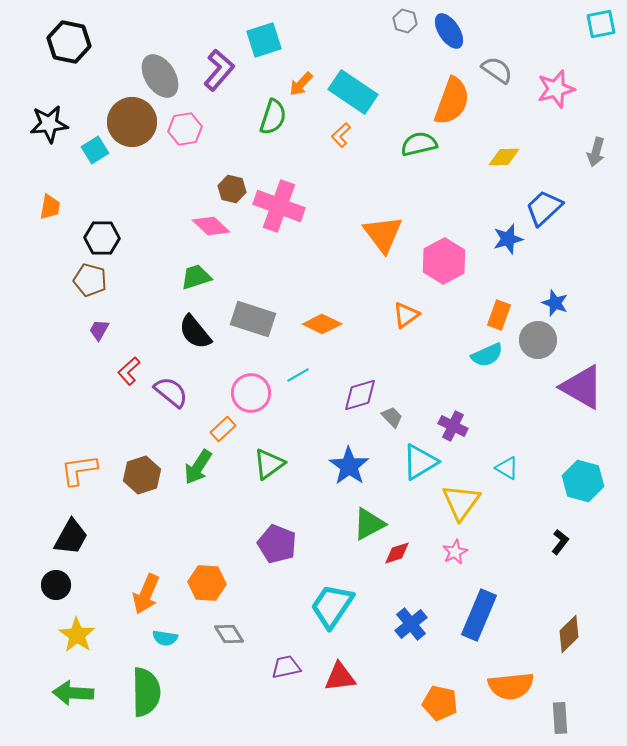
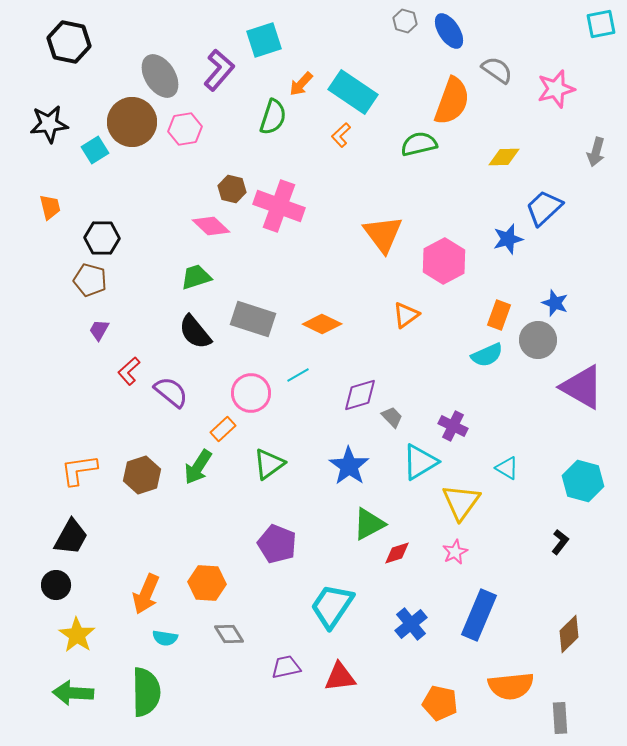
orange trapezoid at (50, 207): rotated 24 degrees counterclockwise
